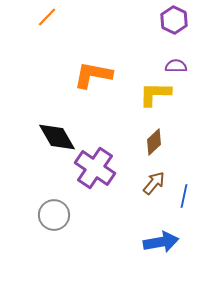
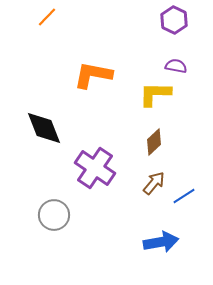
purple semicircle: rotated 10 degrees clockwise
black diamond: moved 13 px left, 9 px up; rotated 9 degrees clockwise
blue line: rotated 45 degrees clockwise
